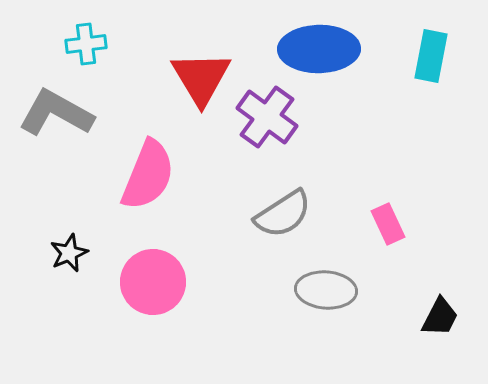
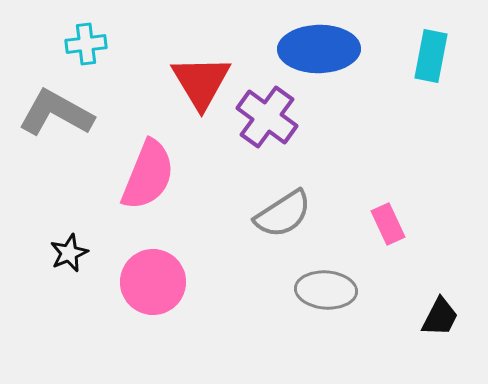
red triangle: moved 4 px down
